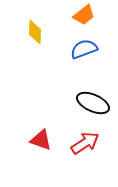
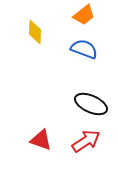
blue semicircle: rotated 40 degrees clockwise
black ellipse: moved 2 px left, 1 px down
red arrow: moved 1 px right, 2 px up
